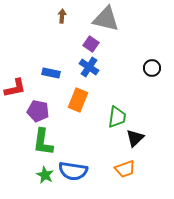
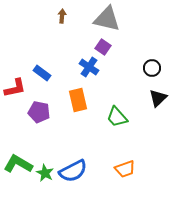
gray triangle: moved 1 px right
purple square: moved 12 px right, 3 px down
blue rectangle: moved 9 px left; rotated 24 degrees clockwise
orange rectangle: rotated 35 degrees counterclockwise
purple pentagon: moved 1 px right, 1 px down
green trapezoid: rotated 130 degrees clockwise
black triangle: moved 23 px right, 40 px up
green L-shape: moved 25 px left, 22 px down; rotated 112 degrees clockwise
blue semicircle: rotated 36 degrees counterclockwise
green star: moved 2 px up
